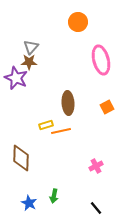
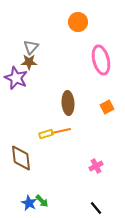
yellow rectangle: moved 9 px down
brown diamond: rotated 8 degrees counterclockwise
green arrow: moved 12 px left, 5 px down; rotated 56 degrees counterclockwise
